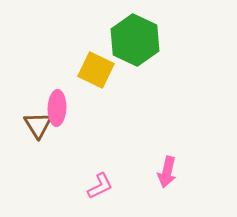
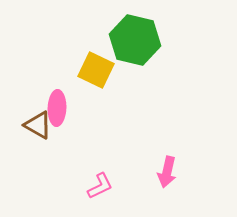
green hexagon: rotated 12 degrees counterclockwise
brown triangle: rotated 28 degrees counterclockwise
